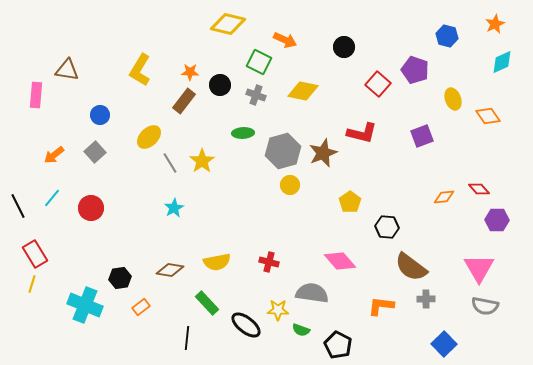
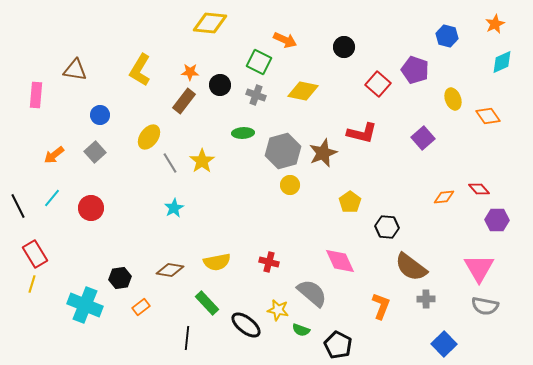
yellow diamond at (228, 24): moved 18 px left, 1 px up; rotated 8 degrees counterclockwise
brown triangle at (67, 70): moved 8 px right
purple square at (422, 136): moved 1 px right, 2 px down; rotated 20 degrees counterclockwise
yellow ellipse at (149, 137): rotated 10 degrees counterclockwise
pink diamond at (340, 261): rotated 16 degrees clockwise
gray semicircle at (312, 293): rotated 32 degrees clockwise
orange L-shape at (381, 306): rotated 104 degrees clockwise
yellow star at (278, 310): rotated 10 degrees clockwise
